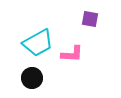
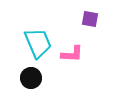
cyan trapezoid: rotated 84 degrees counterclockwise
black circle: moved 1 px left
